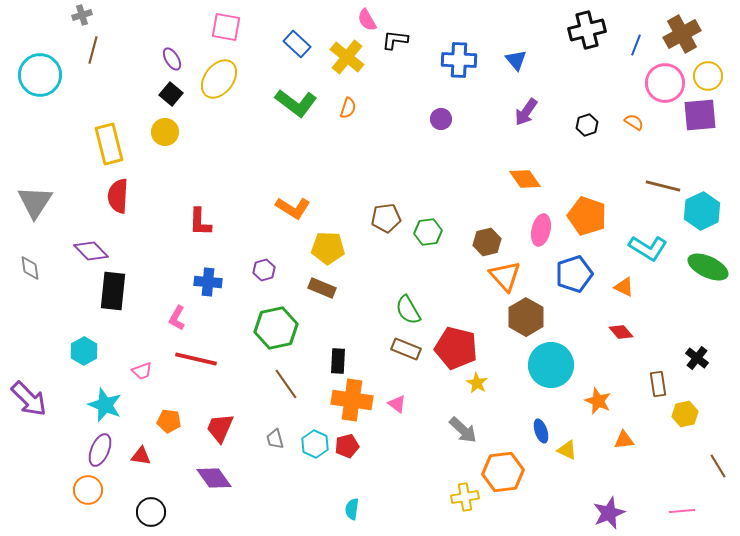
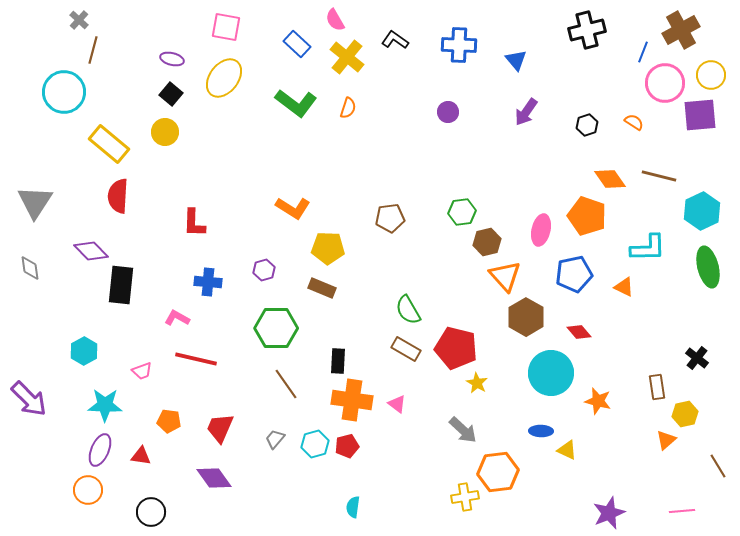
gray cross at (82, 15): moved 3 px left, 5 px down; rotated 30 degrees counterclockwise
pink semicircle at (367, 20): moved 32 px left
brown cross at (682, 34): moved 1 px left, 4 px up
black L-shape at (395, 40): rotated 28 degrees clockwise
blue line at (636, 45): moved 7 px right, 7 px down
purple ellipse at (172, 59): rotated 45 degrees counterclockwise
blue cross at (459, 60): moved 15 px up
cyan circle at (40, 75): moved 24 px right, 17 px down
yellow circle at (708, 76): moved 3 px right, 1 px up
yellow ellipse at (219, 79): moved 5 px right, 1 px up
purple circle at (441, 119): moved 7 px right, 7 px up
yellow rectangle at (109, 144): rotated 36 degrees counterclockwise
orange diamond at (525, 179): moved 85 px right
brown line at (663, 186): moved 4 px left, 10 px up
brown pentagon at (386, 218): moved 4 px right
red L-shape at (200, 222): moved 6 px left, 1 px down
green hexagon at (428, 232): moved 34 px right, 20 px up
cyan L-shape at (648, 248): rotated 33 degrees counterclockwise
green ellipse at (708, 267): rotated 51 degrees clockwise
blue pentagon at (574, 274): rotated 6 degrees clockwise
black rectangle at (113, 291): moved 8 px right, 6 px up
pink L-shape at (177, 318): rotated 90 degrees clockwise
green hexagon at (276, 328): rotated 12 degrees clockwise
red diamond at (621, 332): moved 42 px left
brown rectangle at (406, 349): rotated 8 degrees clockwise
cyan circle at (551, 365): moved 8 px down
brown rectangle at (658, 384): moved 1 px left, 3 px down
orange star at (598, 401): rotated 8 degrees counterclockwise
cyan star at (105, 405): rotated 20 degrees counterclockwise
blue ellipse at (541, 431): rotated 70 degrees counterclockwise
gray trapezoid at (275, 439): rotated 55 degrees clockwise
orange triangle at (624, 440): moved 42 px right; rotated 35 degrees counterclockwise
cyan hexagon at (315, 444): rotated 20 degrees clockwise
orange hexagon at (503, 472): moved 5 px left
cyan semicircle at (352, 509): moved 1 px right, 2 px up
